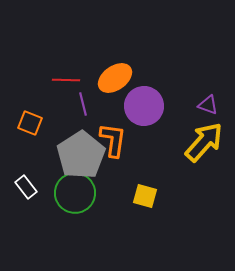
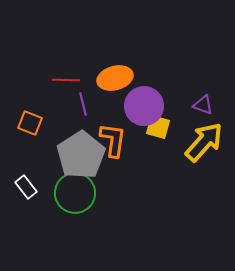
orange ellipse: rotated 20 degrees clockwise
purple triangle: moved 5 px left
yellow square: moved 13 px right, 69 px up
